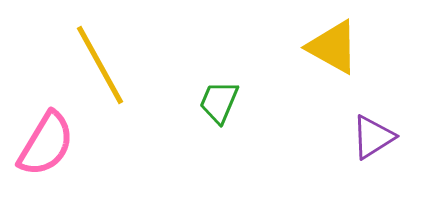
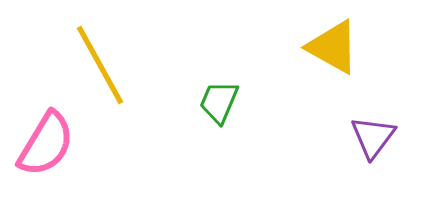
purple triangle: rotated 21 degrees counterclockwise
